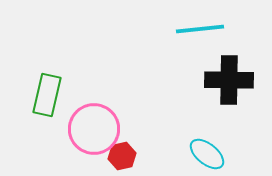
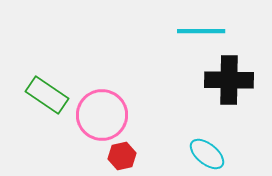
cyan line: moved 1 px right, 2 px down; rotated 6 degrees clockwise
green rectangle: rotated 69 degrees counterclockwise
pink circle: moved 8 px right, 14 px up
